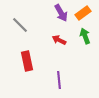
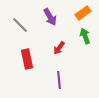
purple arrow: moved 11 px left, 4 px down
red arrow: moved 8 px down; rotated 80 degrees counterclockwise
red rectangle: moved 2 px up
